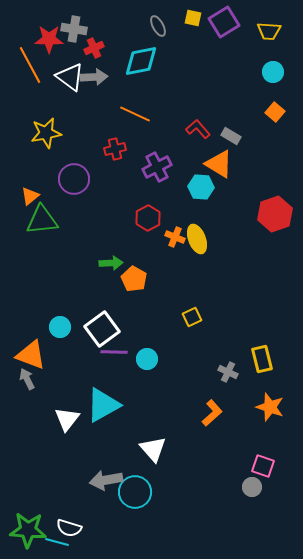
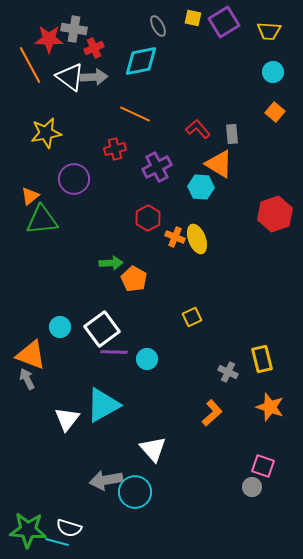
gray rectangle at (231, 136): moved 1 px right, 2 px up; rotated 54 degrees clockwise
